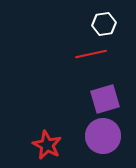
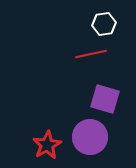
purple square: rotated 32 degrees clockwise
purple circle: moved 13 px left, 1 px down
red star: rotated 16 degrees clockwise
